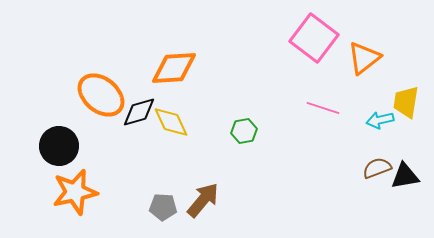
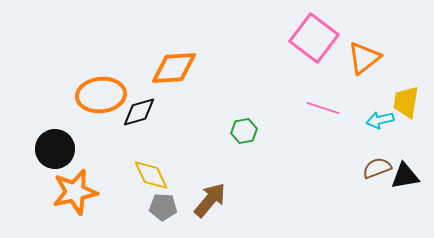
orange ellipse: rotated 45 degrees counterclockwise
yellow diamond: moved 20 px left, 53 px down
black circle: moved 4 px left, 3 px down
brown arrow: moved 7 px right
